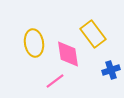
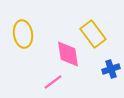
yellow ellipse: moved 11 px left, 9 px up
blue cross: moved 1 px up
pink line: moved 2 px left, 1 px down
